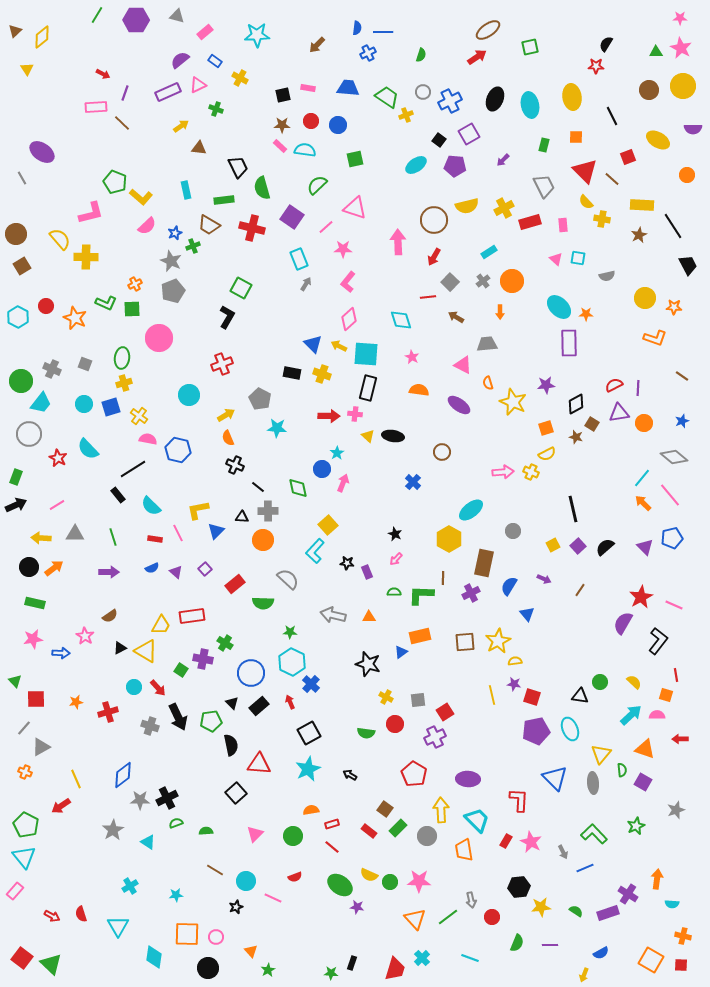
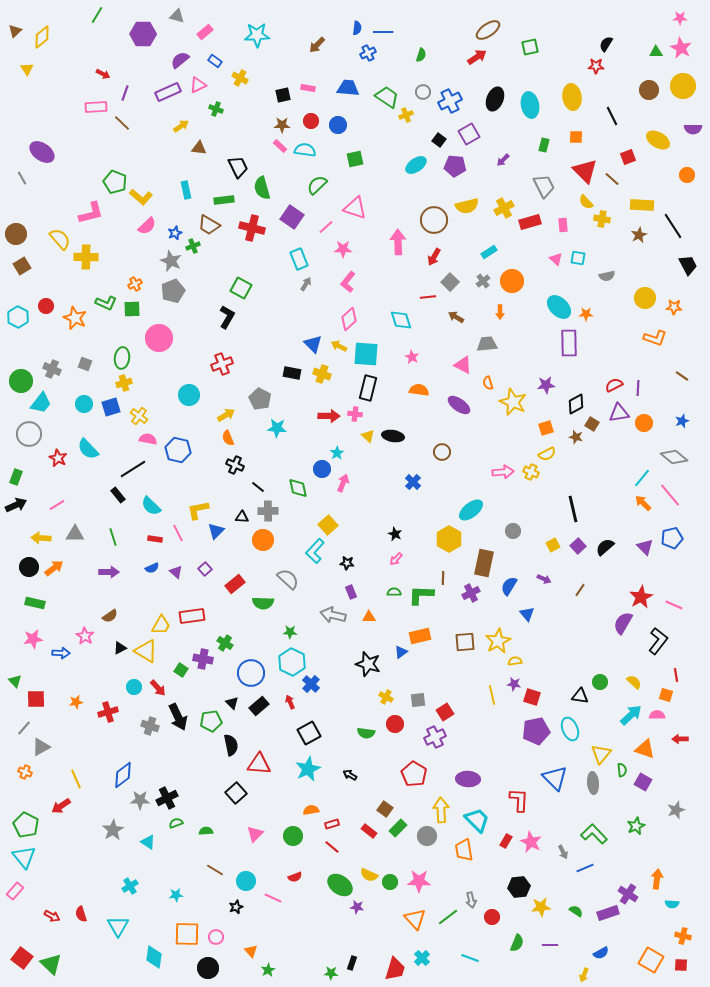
purple hexagon at (136, 20): moved 7 px right, 14 px down
purple rectangle at (367, 572): moved 16 px left, 20 px down
